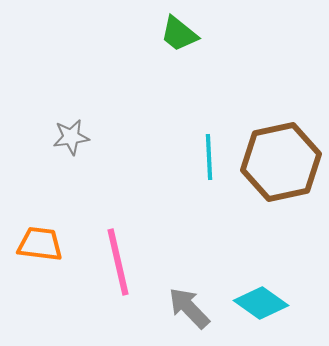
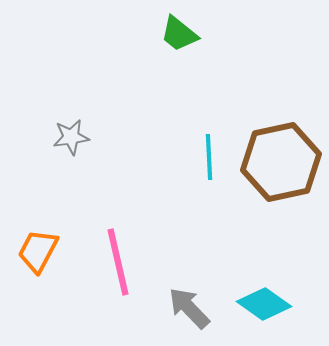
orange trapezoid: moved 2 px left, 7 px down; rotated 69 degrees counterclockwise
cyan diamond: moved 3 px right, 1 px down
